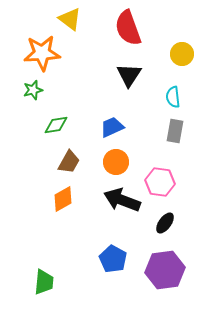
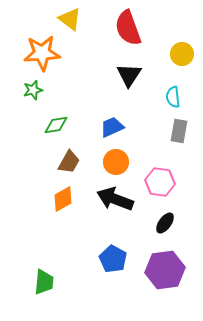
gray rectangle: moved 4 px right
black arrow: moved 7 px left, 1 px up
